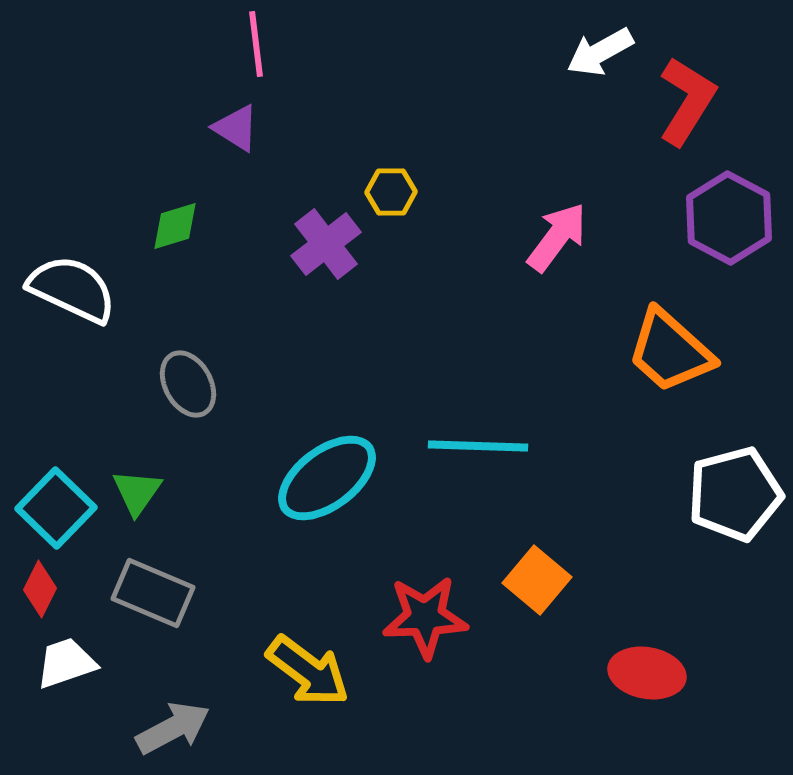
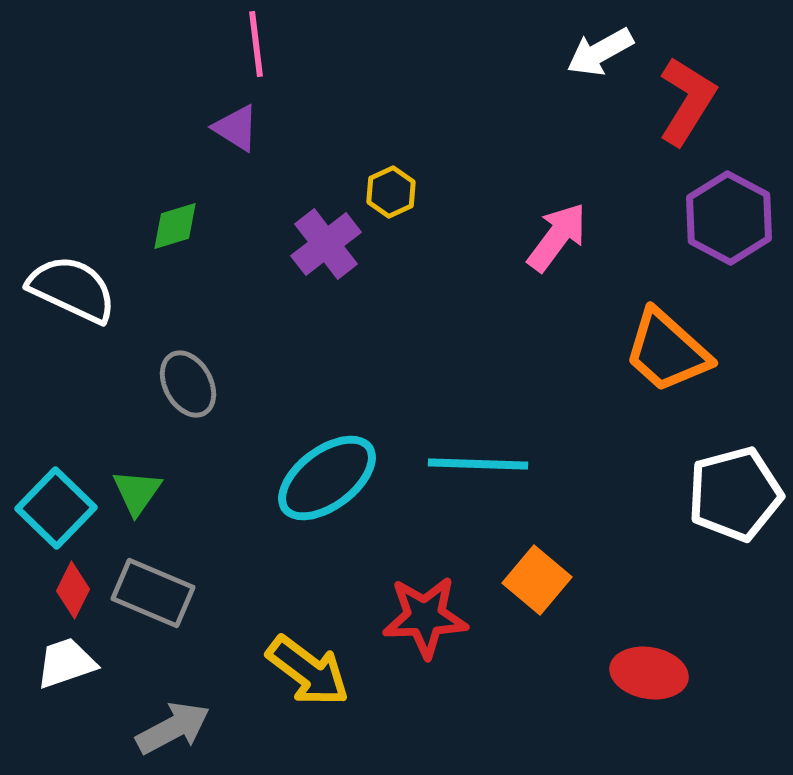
yellow hexagon: rotated 24 degrees counterclockwise
orange trapezoid: moved 3 px left
cyan line: moved 18 px down
red diamond: moved 33 px right, 1 px down
red ellipse: moved 2 px right
